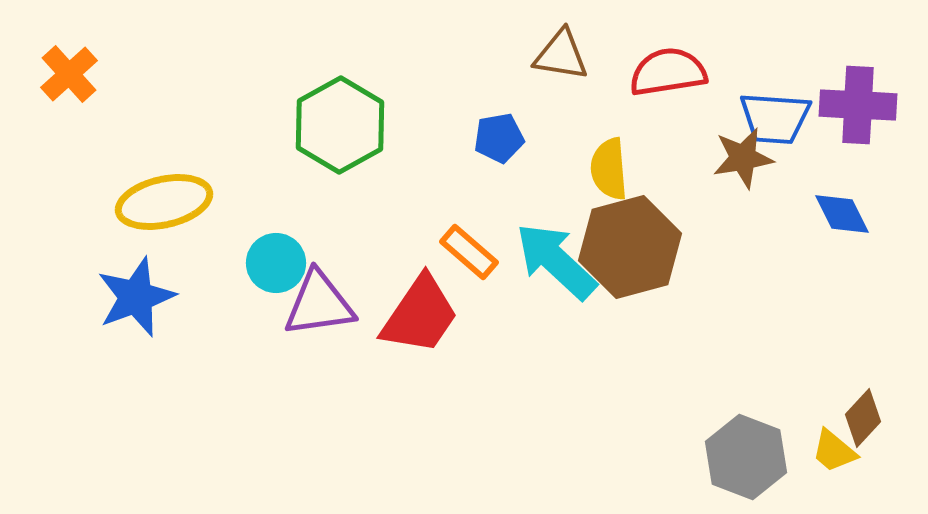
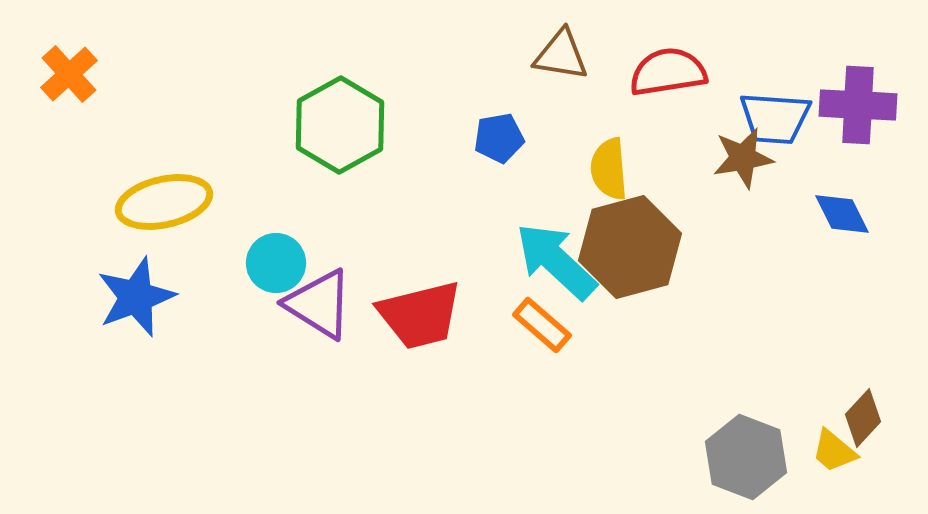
orange rectangle: moved 73 px right, 73 px down
purple triangle: rotated 40 degrees clockwise
red trapezoid: rotated 42 degrees clockwise
